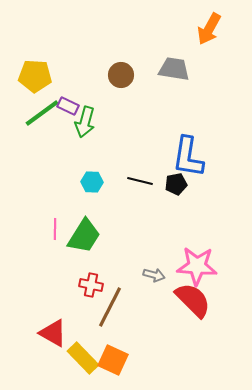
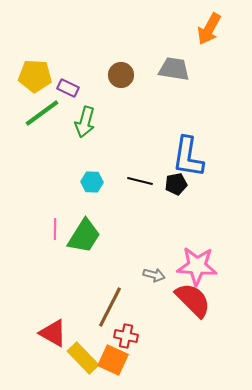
purple rectangle: moved 18 px up
red cross: moved 35 px right, 51 px down
